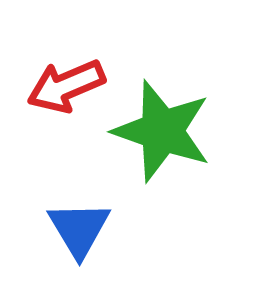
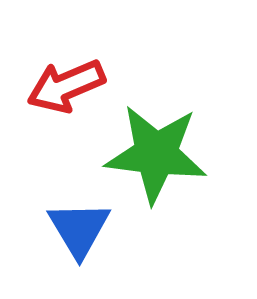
green star: moved 6 px left, 23 px down; rotated 12 degrees counterclockwise
